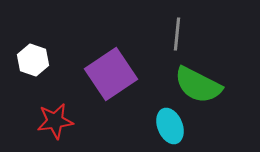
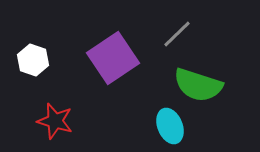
gray line: rotated 40 degrees clockwise
purple square: moved 2 px right, 16 px up
green semicircle: rotated 9 degrees counterclockwise
red star: rotated 24 degrees clockwise
